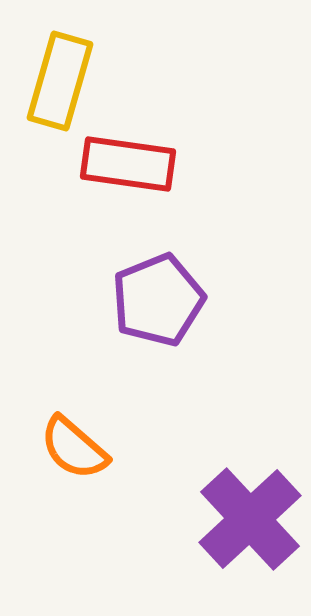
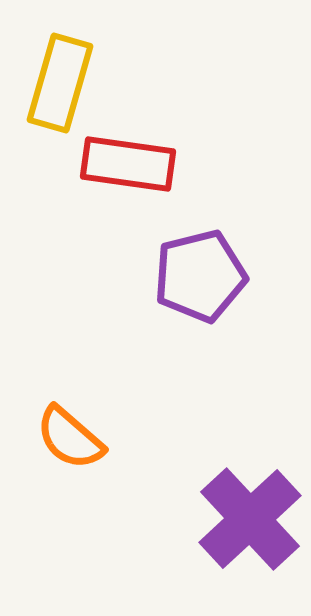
yellow rectangle: moved 2 px down
purple pentagon: moved 42 px right, 24 px up; rotated 8 degrees clockwise
orange semicircle: moved 4 px left, 10 px up
